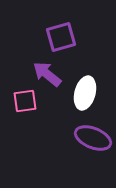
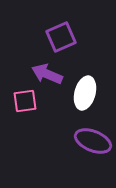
purple square: rotated 8 degrees counterclockwise
purple arrow: rotated 16 degrees counterclockwise
purple ellipse: moved 3 px down
